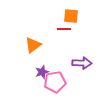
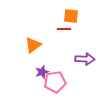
purple arrow: moved 3 px right, 4 px up
